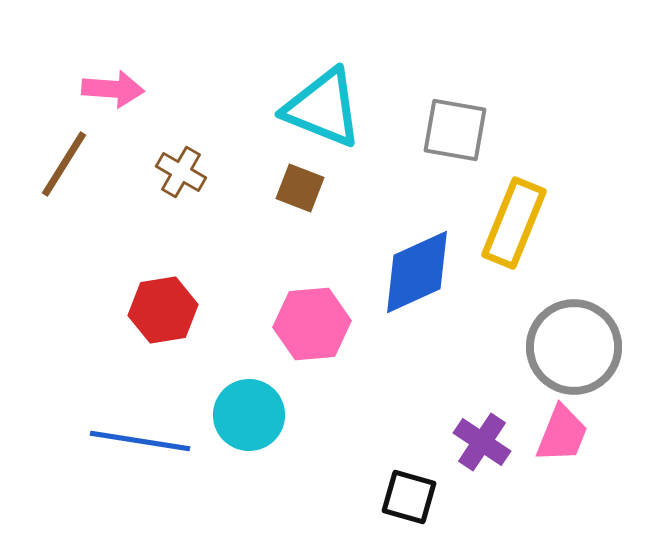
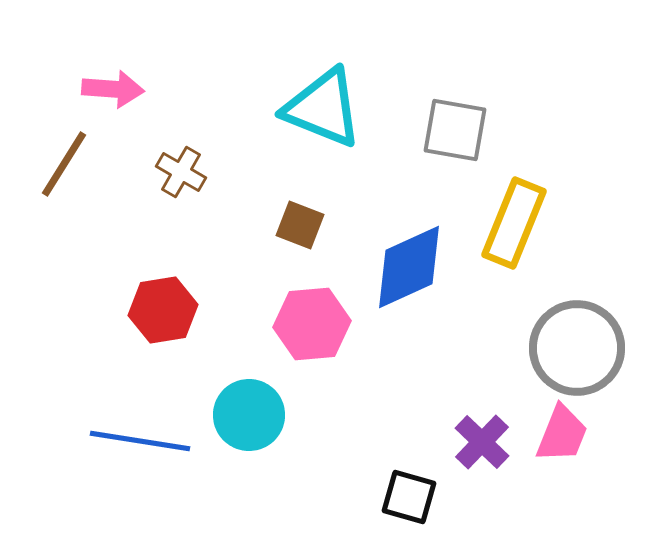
brown square: moved 37 px down
blue diamond: moved 8 px left, 5 px up
gray circle: moved 3 px right, 1 px down
purple cross: rotated 10 degrees clockwise
